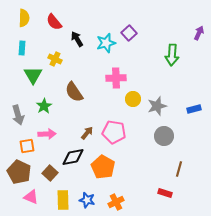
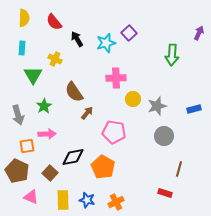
brown arrow: moved 20 px up
brown pentagon: moved 2 px left, 1 px up
